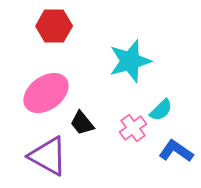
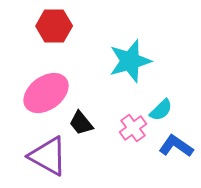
black trapezoid: moved 1 px left
blue L-shape: moved 5 px up
